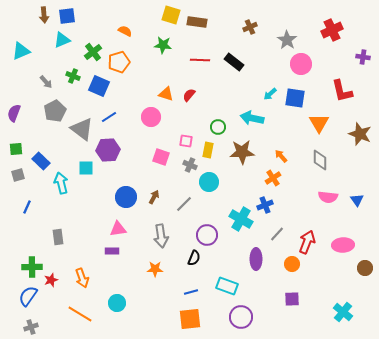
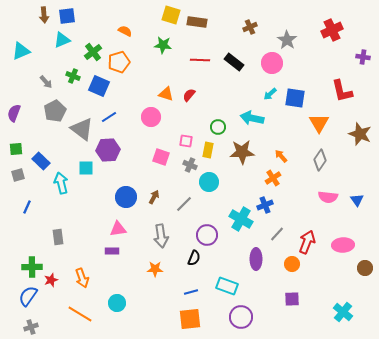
pink circle at (301, 64): moved 29 px left, 1 px up
gray diamond at (320, 160): rotated 35 degrees clockwise
